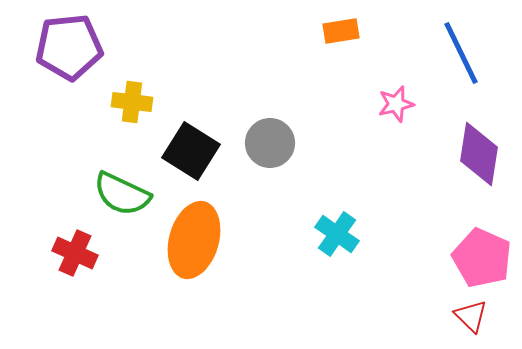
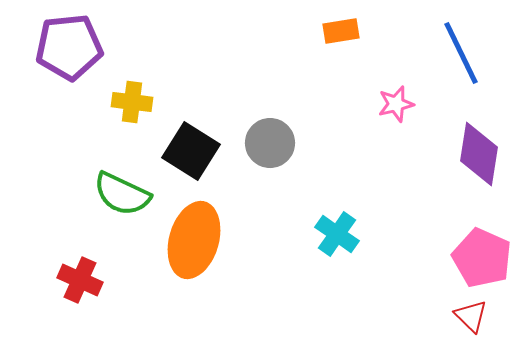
red cross: moved 5 px right, 27 px down
